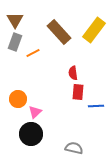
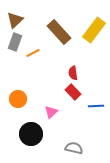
brown triangle: rotated 18 degrees clockwise
red rectangle: moved 5 px left; rotated 49 degrees counterclockwise
pink triangle: moved 16 px right
